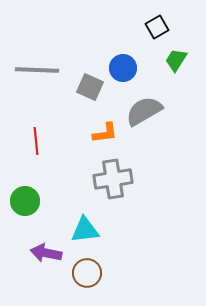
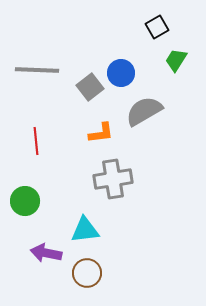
blue circle: moved 2 px left, 5 px down
gray square: rotated 28 degrees clockwise
orange L-shape: moved 4 px left
